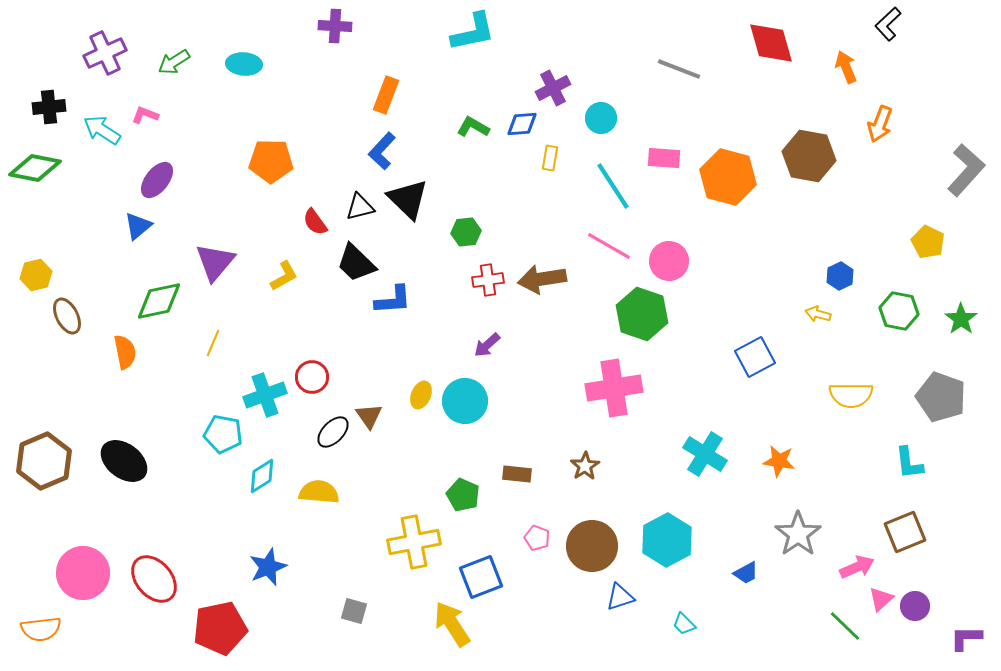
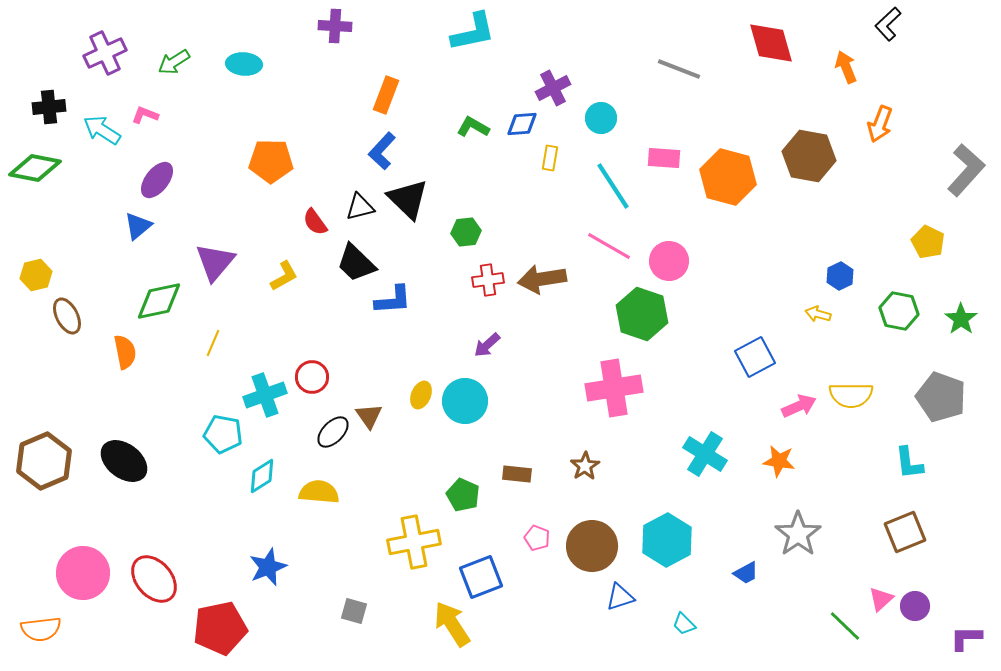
pink arrow at (857, 567): moved 58 px left, 161 px up
